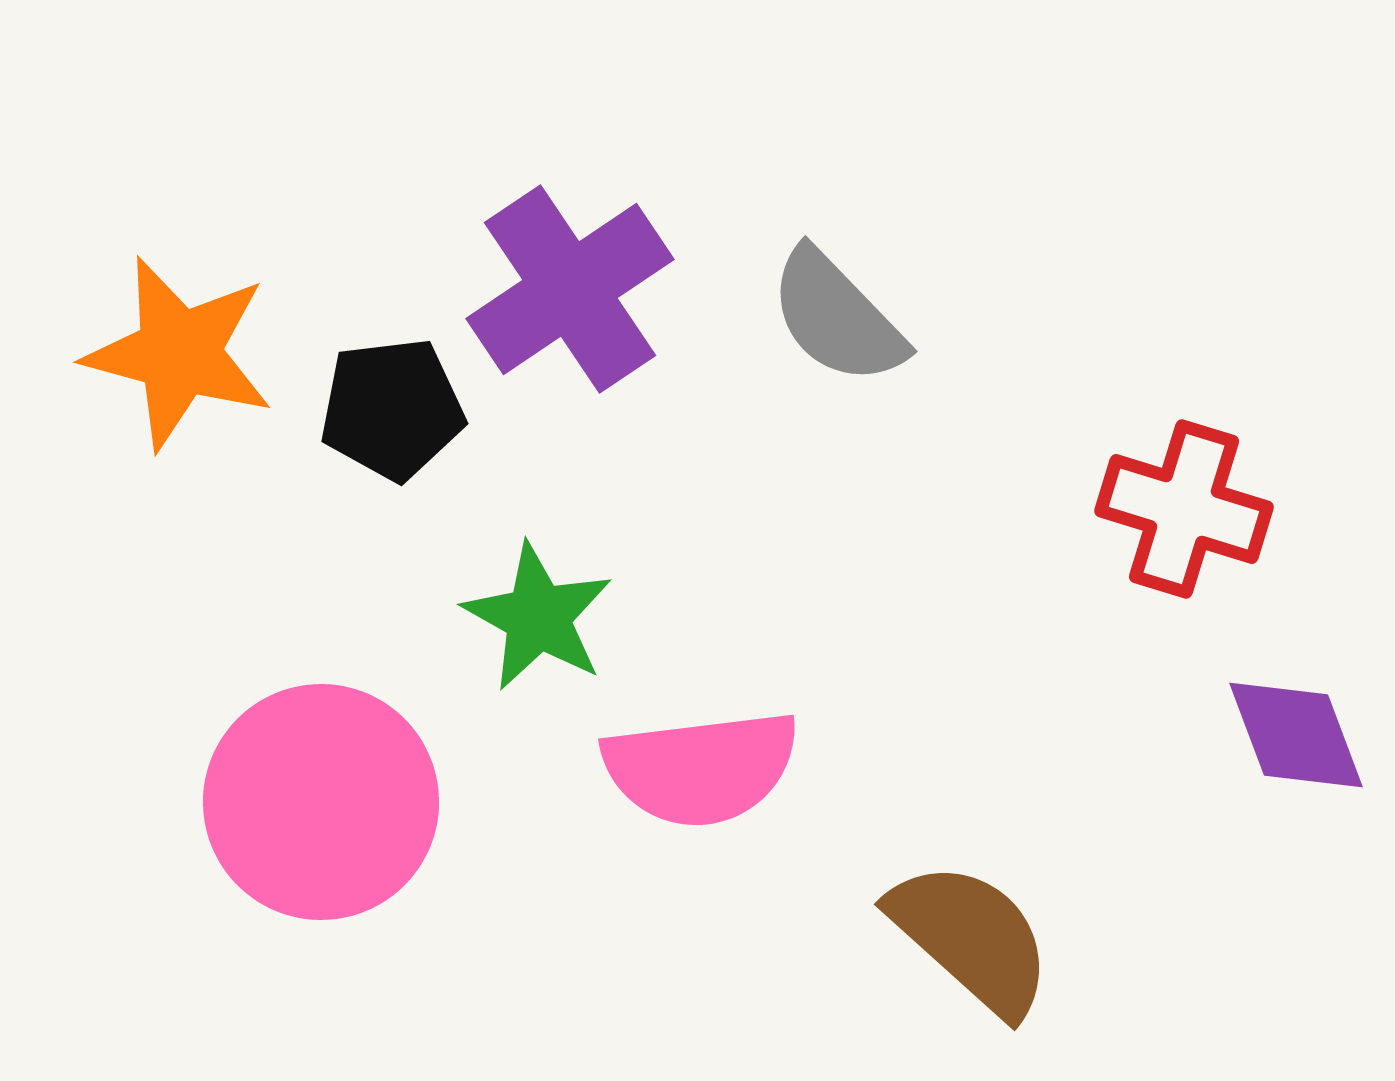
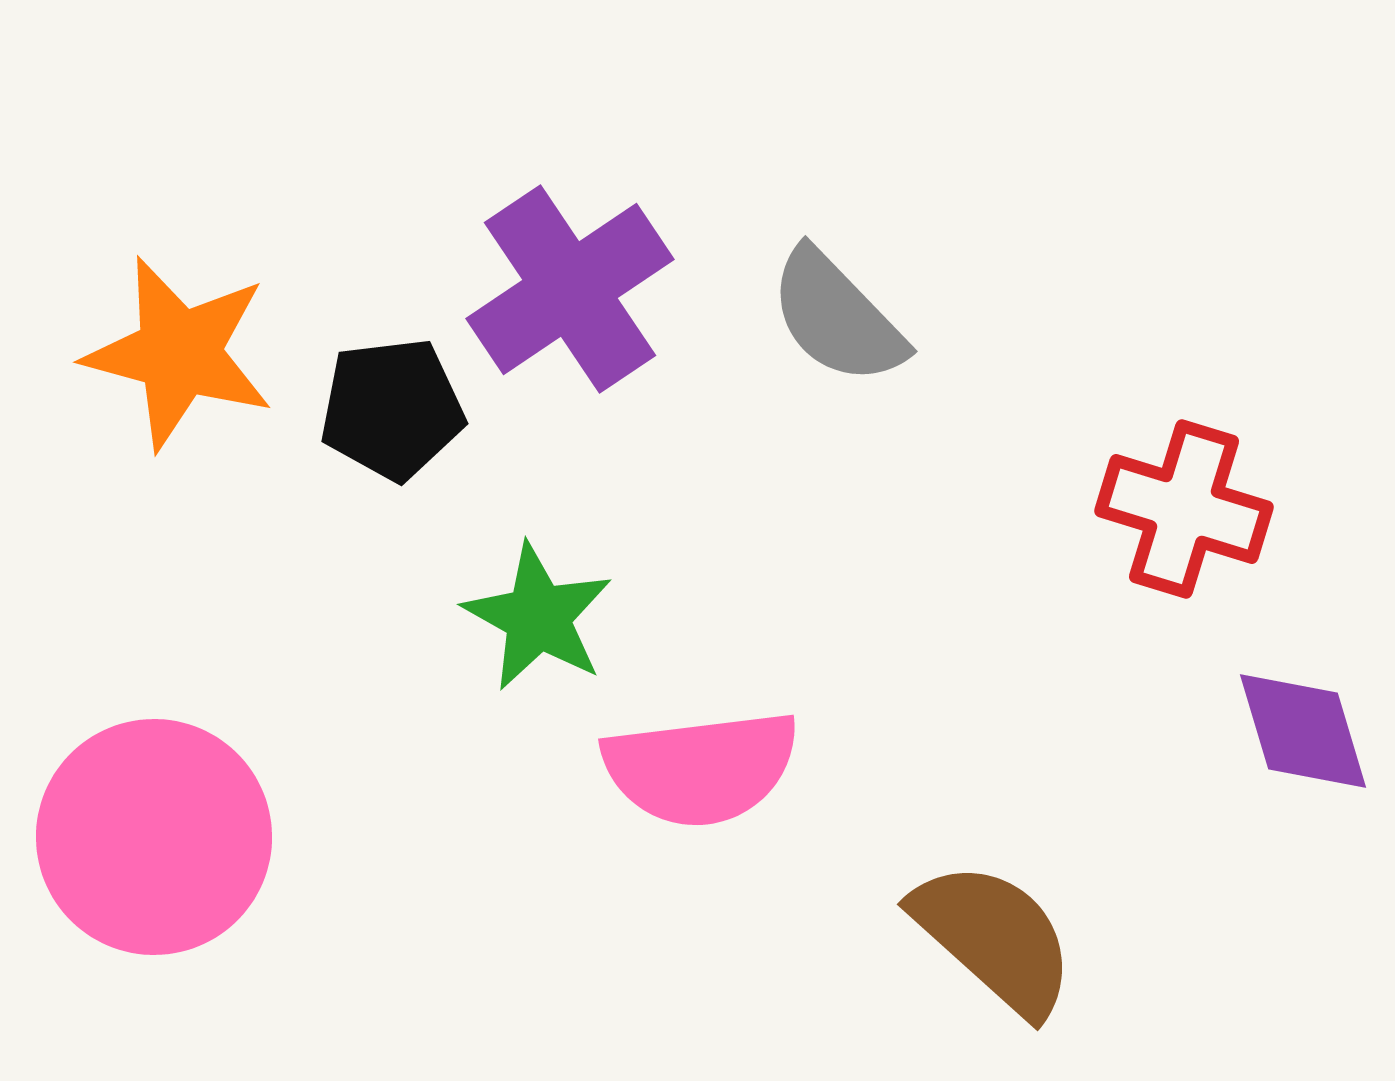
purple diamond: moved 7 px right, 4 px up; rotated 4 degrees clockwise
pink circle: moved 167 px left, 35 px down
brown semicircle: moved 23 px right
